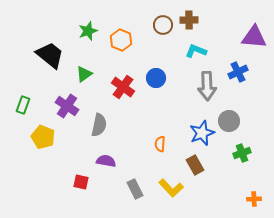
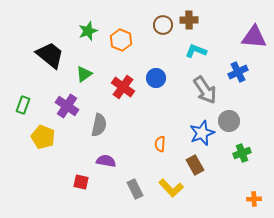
gray arrow: moved 2 px left, 4 px down; rotated 32 degrees counterclockwise
